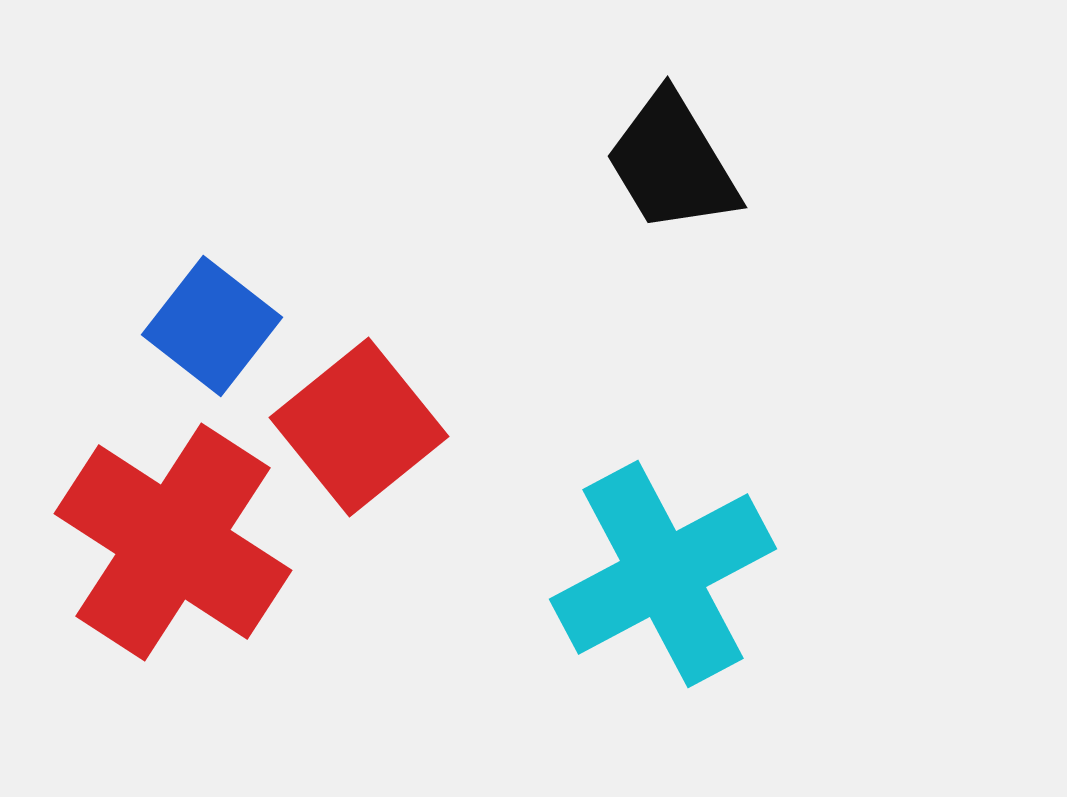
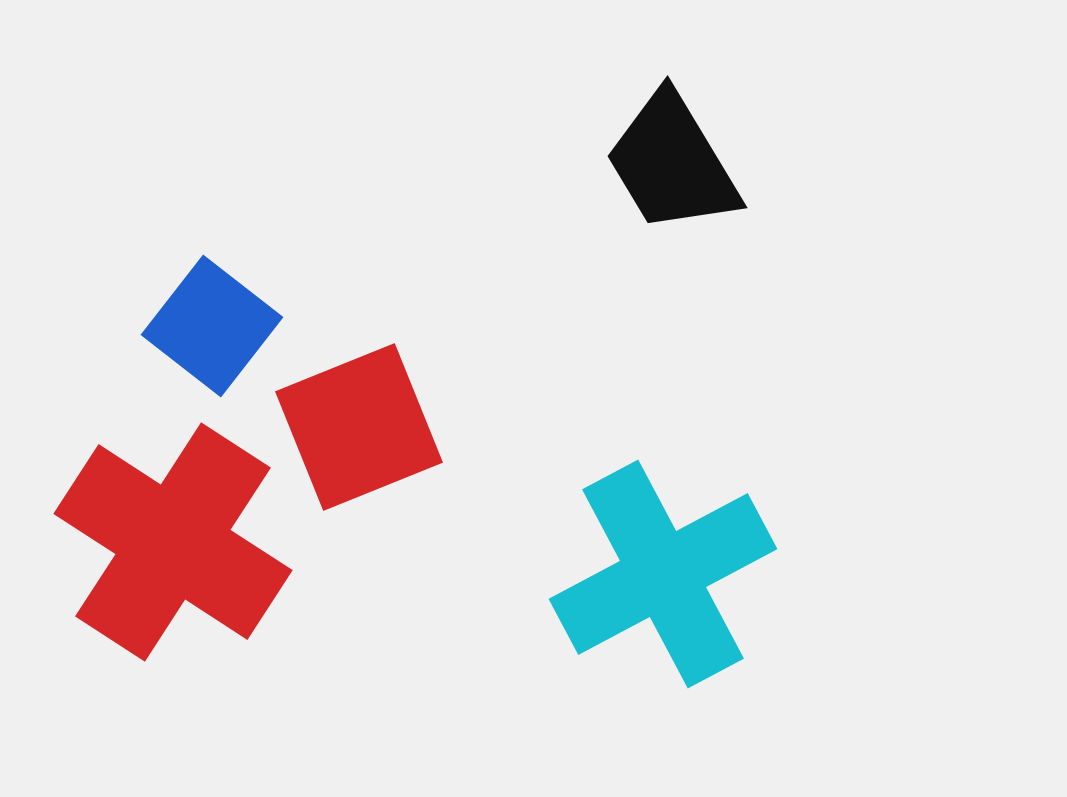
red square: rotated 17 degrees clockwise
